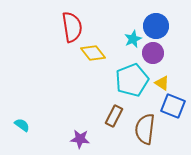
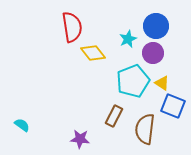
cyan star: moved 5 px left
cyan pentagon: moved 1 px right, 1 px down
